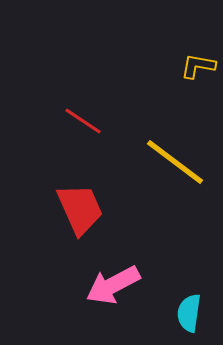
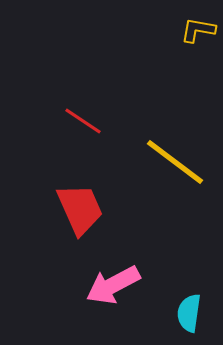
yellow L-shape: moved 36 px up
